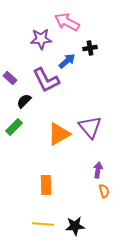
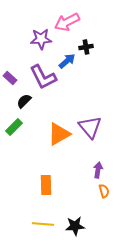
pink arrow: rotated 55 degrees counterclockwise
black cross: moved 4 px left, 1 px up
purple L-shape: moved 3 px left, 3 px up
